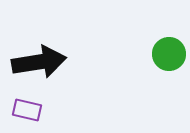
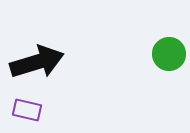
black arrow: moved 2 px left; rotated 8 degrees counterclockwise
